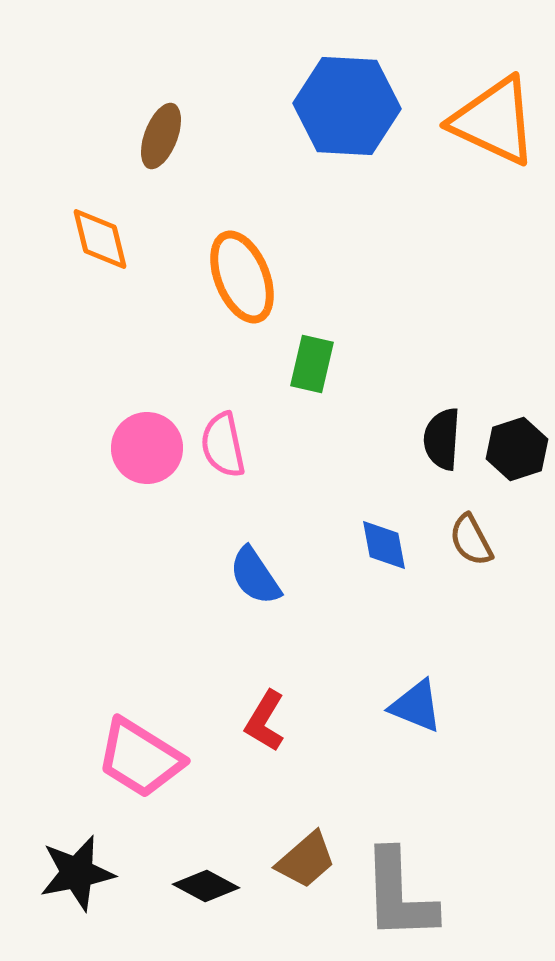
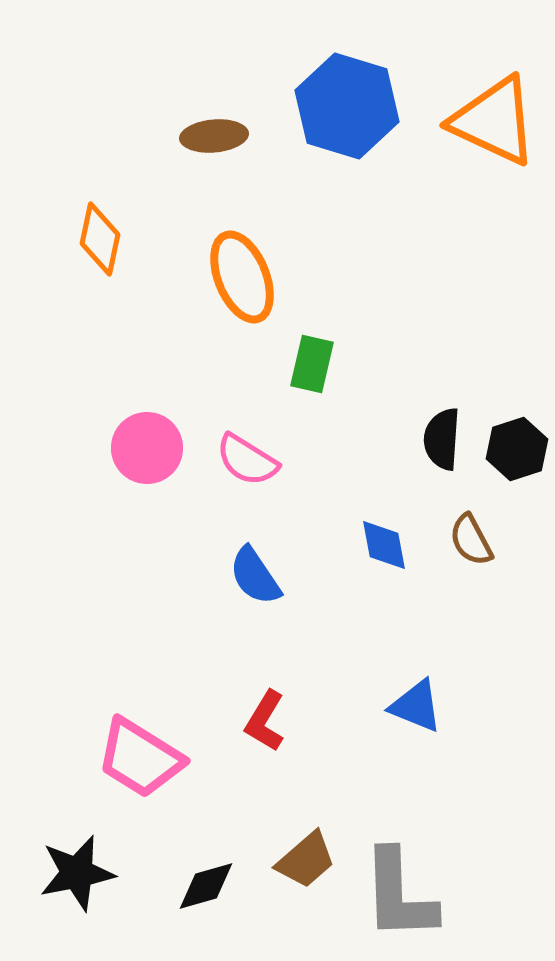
blue hexagon: rotated 14 degrees clockwise
brown ellipse: moved 53 px right; rotated 64 degrees clockwise
orange diamond: rotated 26 degrees clockwise
pink semicircle: moved 24 px right, 15 px down; rotated 46 degrees counterclockwise
black diamond: rotated 44 degrees counterclockwise
